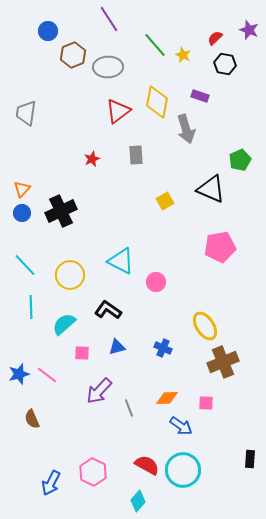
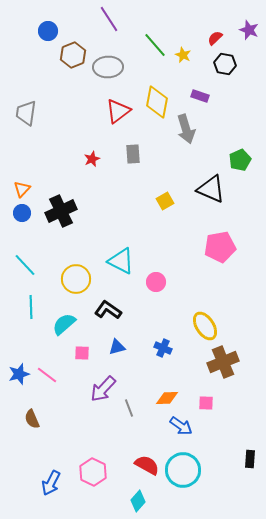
gray rectangle at (136, 155): moved 3 px left, 1 px up
yellow circle at (70, 275): moved 6 px right, 4 px down
purple arrow at (99, 391): moved 4 px right, 2 px up
